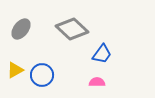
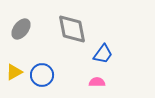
gray diamond: rotated 36 degrees clockwise
blue trapezoid: moved 1 px right
yellow triangle: moved 1 px left, 2 px down
